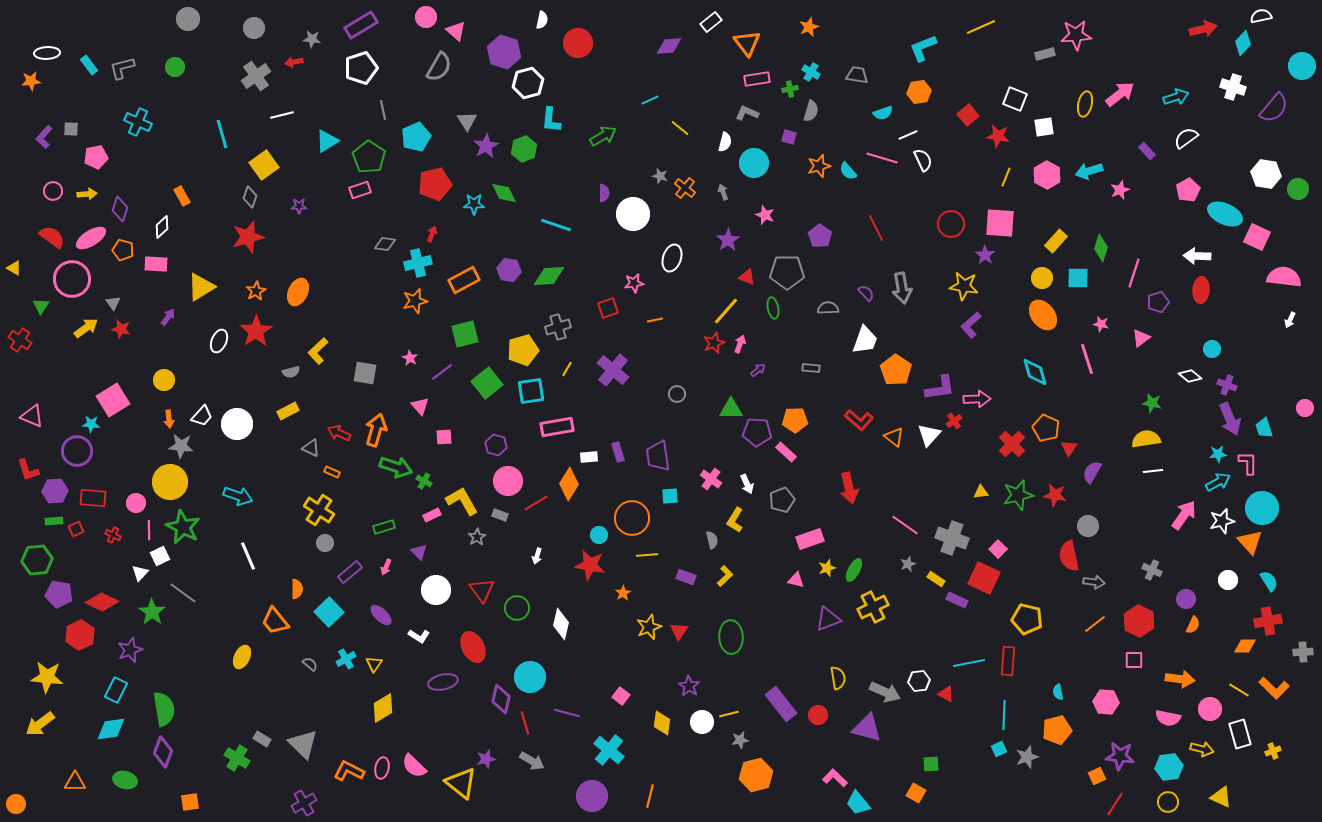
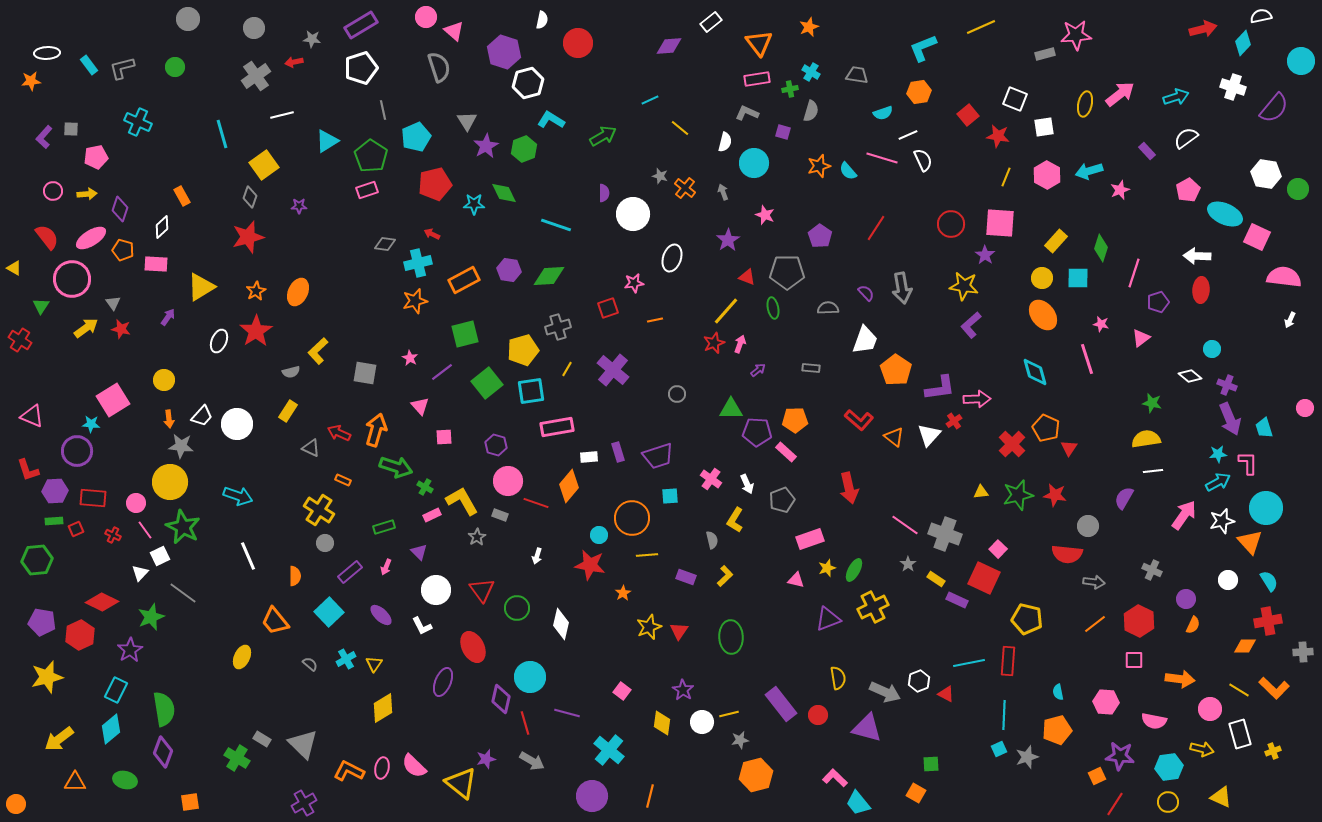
pink triangle at (456, 31): moved 2 px left
orange triangle at (747, 43): moved 12 px right
cyan circle at (1302, 66): moved 1 px left, 5 px up
gray semicircle at (439, 67): rotated 48 degrees counterclockwise
cyan L-shape at (551, 120): rotated 116 degrees clockwise
purple square at (789, 137): moved 6 px left, 5 px up
green pentagon at (369, 157): moved 2 px right, 1 px up
pink rectangle at (360, 190): moved 7 px right
red line at (876, 228): rotated 60 degrees clockwise
red arrow at (432, 234): rotated 84 degrees counterclockwise
red semicircle at (52, 237): moved 5 px left; rotated 16 degrees clockwise
yellow rectangle at (288, 411): rotated 30 degrees counterclockwise
purple trapezoid at (658, 456): rotated 100 degrees counterclockwise
orange rectangle at (332, 472): moved 11 px right, 8 px down
purple semicircle at (1092, 472): moved 32 px right, 26 px down
green cross at (424, 481): moved 1 px right, 6 px down
orange diamond at (569, 484): moved 2 px down; rotated 8 degrees clockwise
red line at (536, 503): rotated 50 degrees clockwise
cyan circle at (1262, 508): moved 4 px right
pink line at (149, 530): moved 4 px left; rotated 36 degrees counterclockwise
gray cross at (952, 538): moved 7 px left, 4 px up
red semicircle at (1069, 556): moved 2 px left, 2 px up; rotated 72 degrees counterclockwise
gray star at (908, 564): rotated 14 degrees counterclockwise
orange semicircle at (297, 589): moved 2 px left, 13 px up
purple pentagon at (59, 594): moved 17 px left, 28 px down
green star at (152, 612): moved 1 px left, 5 px down; rotated 16 degrees clockwise
white L-shape at (419, 636): moved 3 px right, 10 px up; rotated 30 degrees clockwise
purple star at (130, 650): rotated 10 degrees counterclockwise
yellow star at (47, 677): rotated 20 degrees counterclockwise
white hexagon at (919, 681): rotated 15 degrees counterclockwise
purple ellipse at (443, 682): rotated 56 degrees counterclockwise
purple star at (689, 686): moved 6 px left, 4 px down
pink square at (621, 696): moved 1 px right, 5 px up
pink semicircle at (1168, 718): moved 14 px left, 3 px down
yellow arrow at (40, 724): moved 19 px right, 15 px down
cyan diamond at (111, 729): rotated 32 degrees counterclockwise
